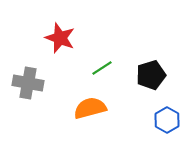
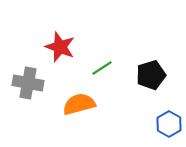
red star: moved 9 px down
orange semicircle: moved 11 px left, 4 px up
blue hexagon: moved 2 px right, 4 px down
